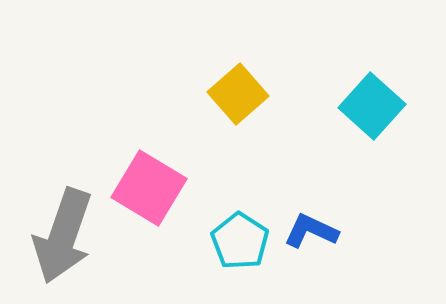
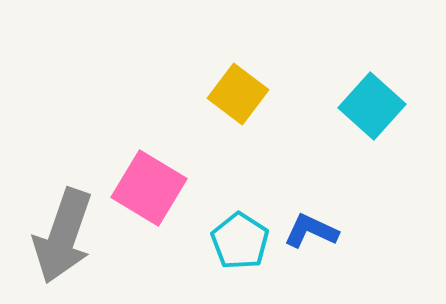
yellow square: rotated 12 degrees counterclockwise
